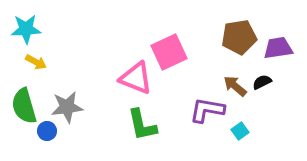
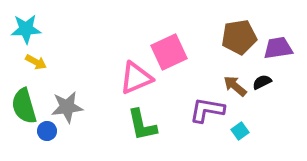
pink triangle: rotated 45 degrees counterclockwise
